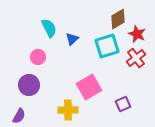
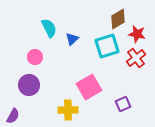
red star: rotated 12 degrees counterclockwise
pink circle: moved 3 px left
purple semicircle: moved 6 px left
